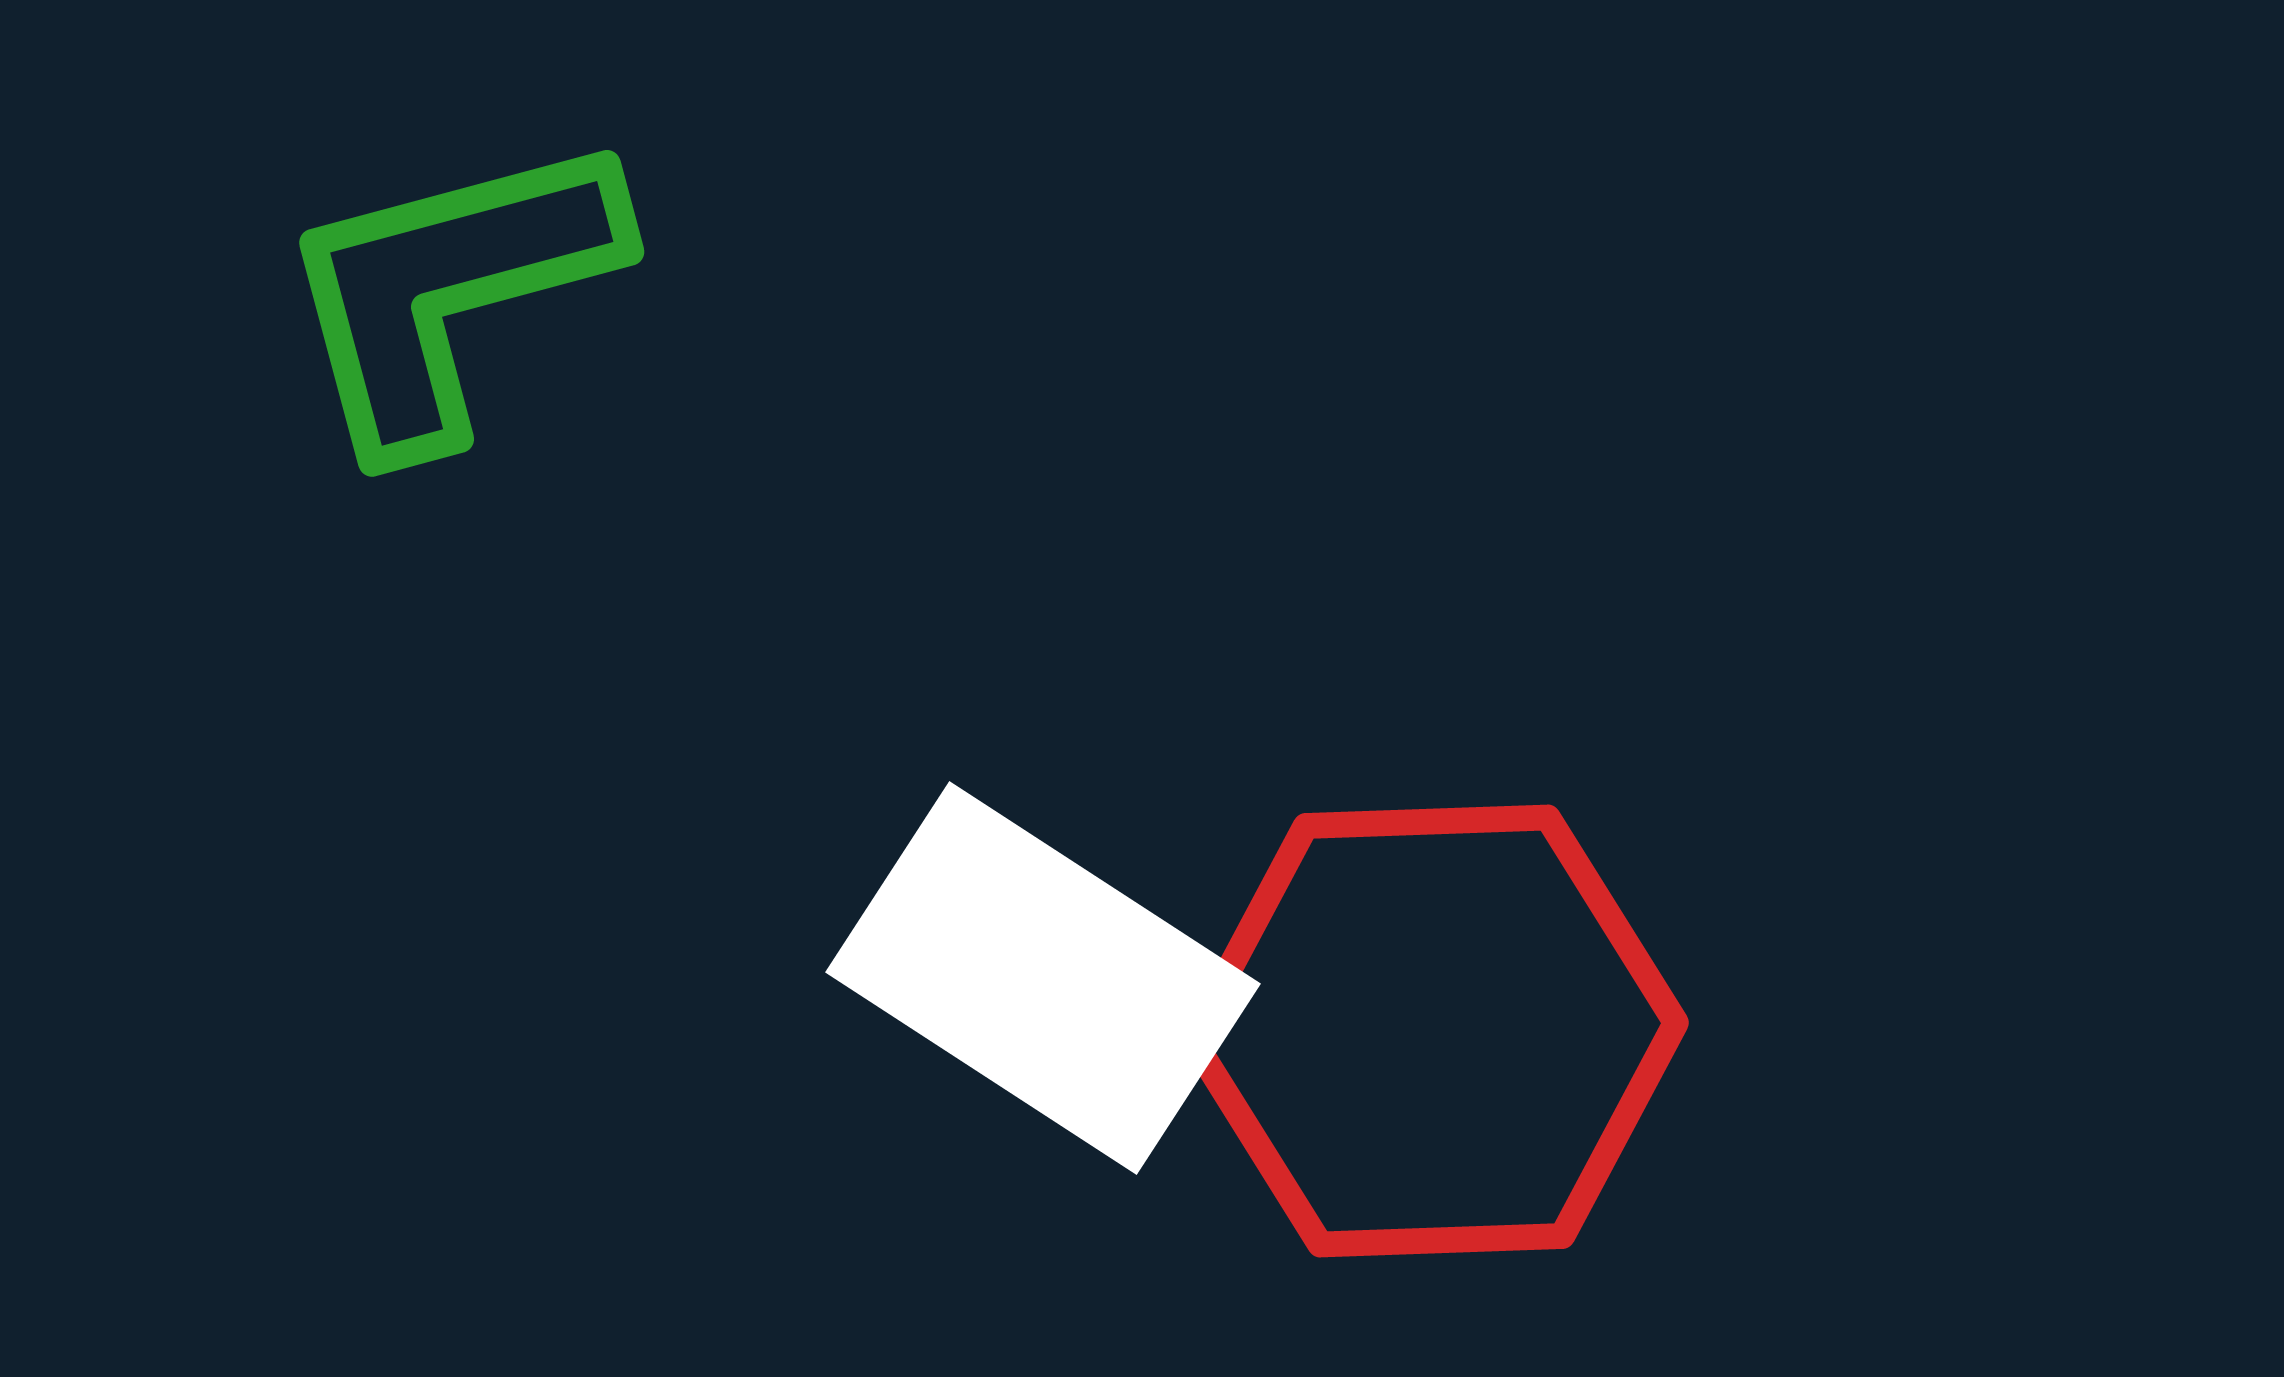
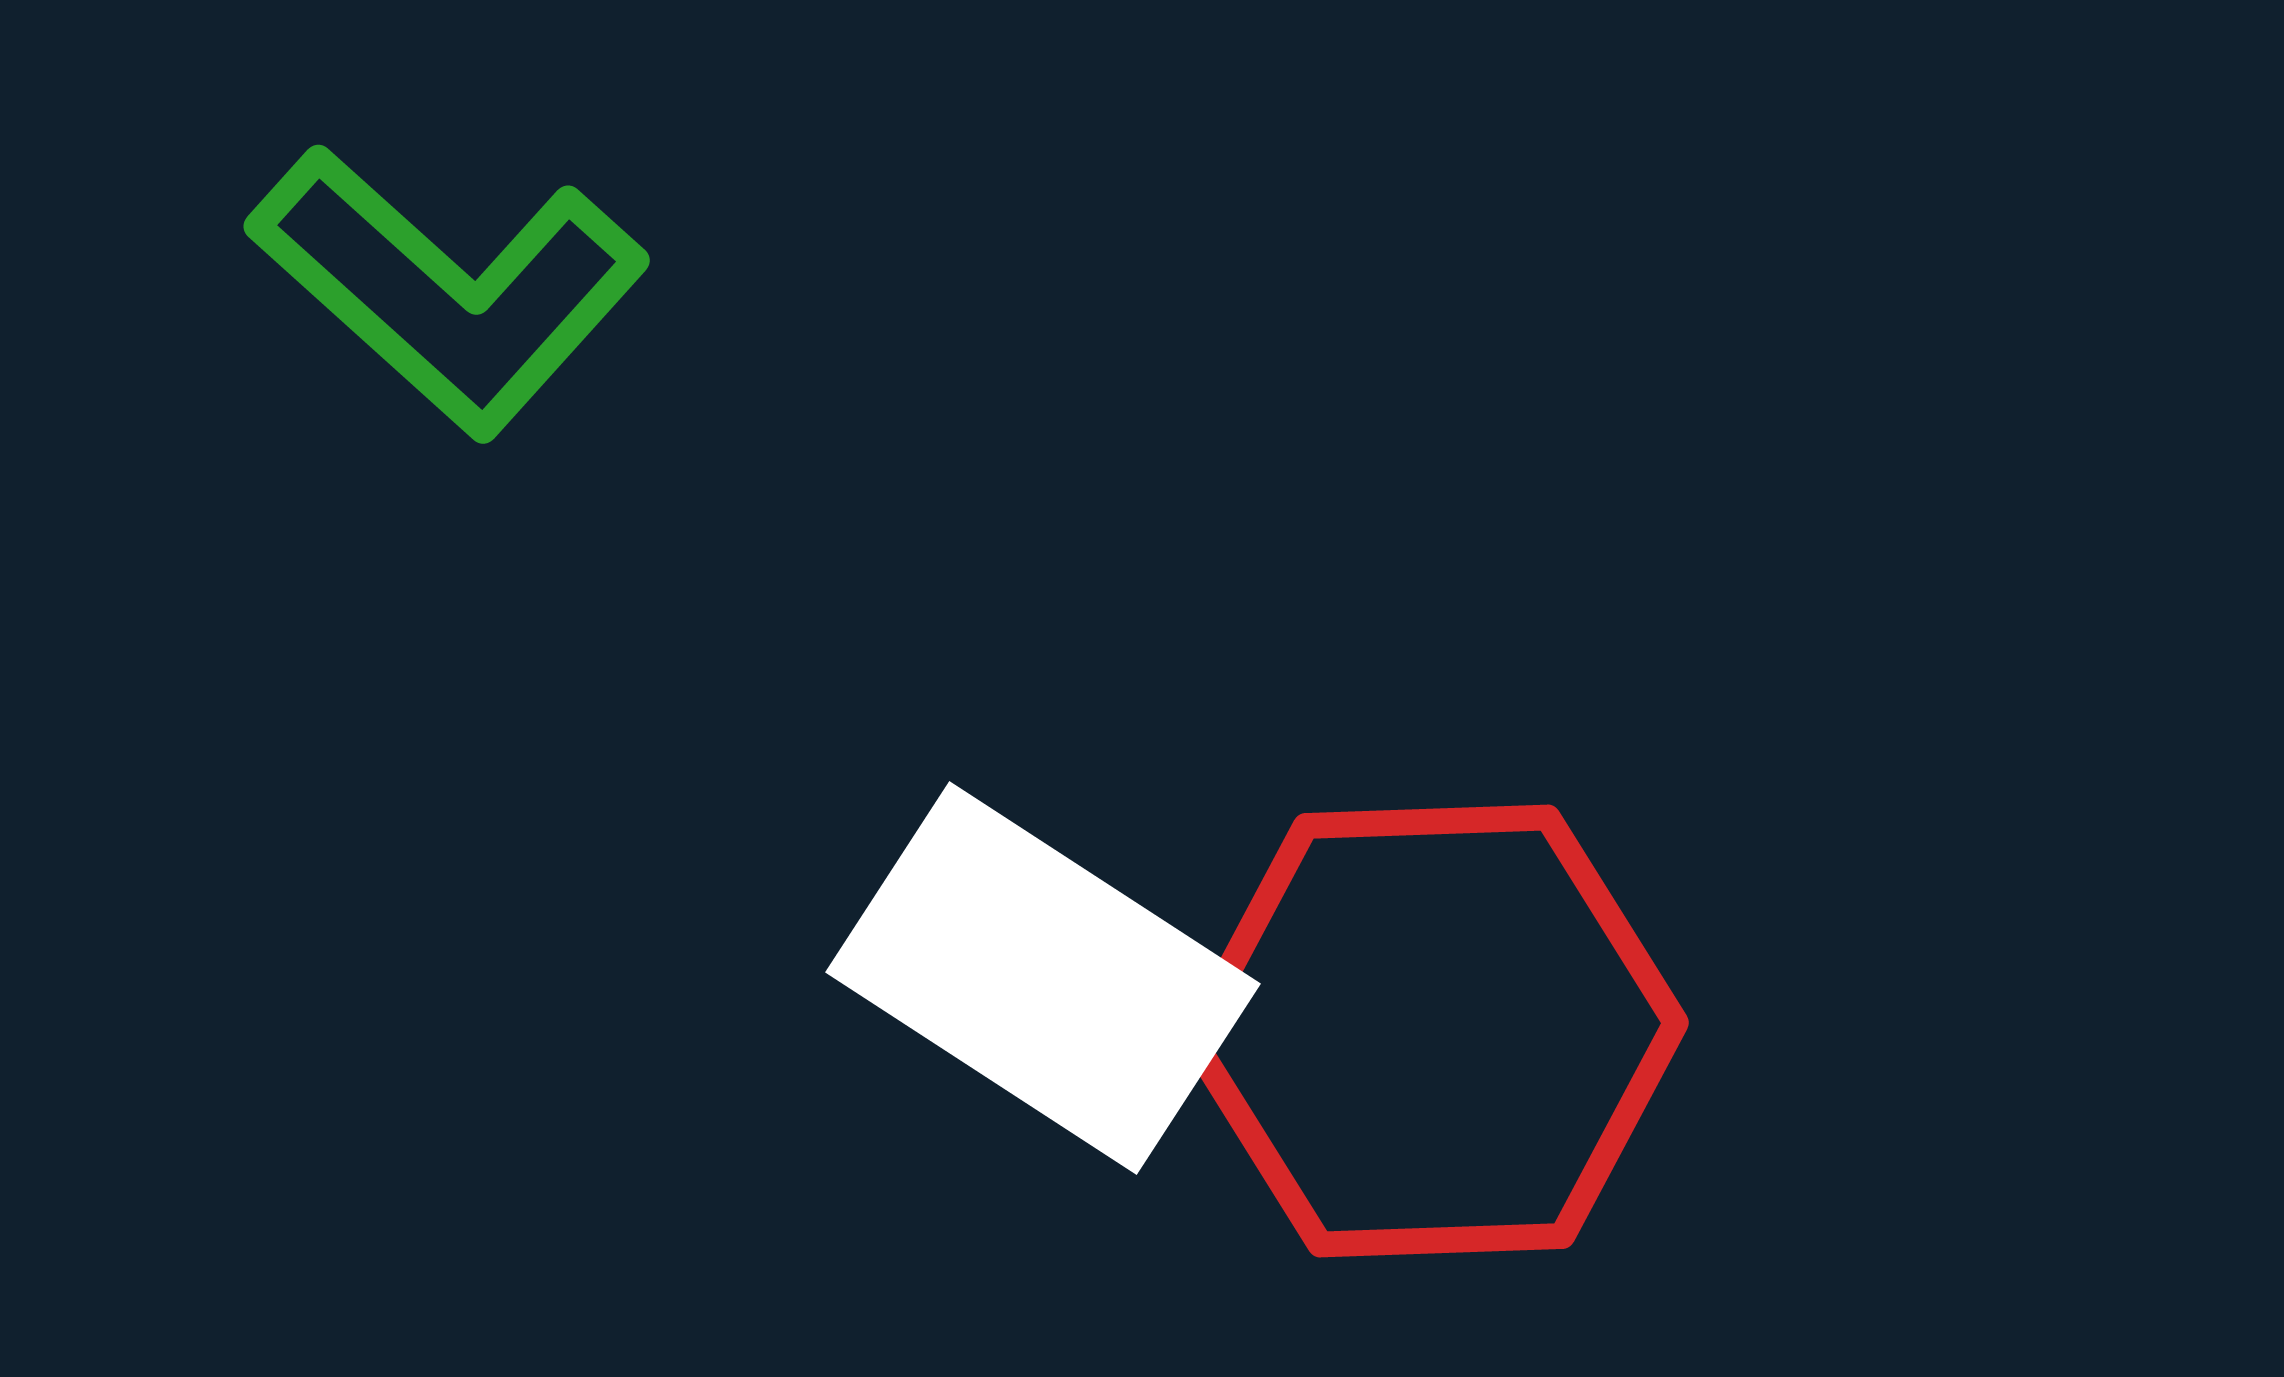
green L-shape: rotated 123 degrees counterclockwise
